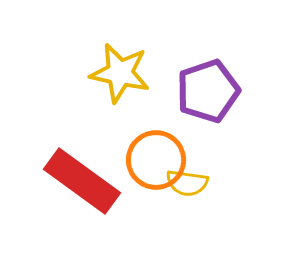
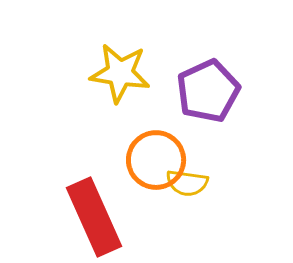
yellow star: rotated 4 degrees counterclockwise
purple pentagon: rotated 6 degrees counterclockwise
red rectangle: moved 12 px right, 36 px down; rotated 30 degrees clockwise
